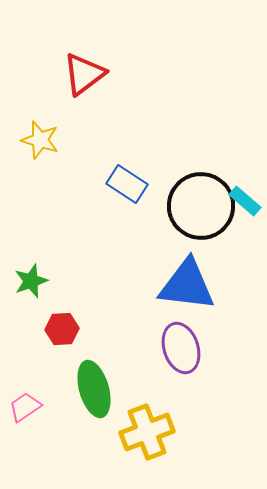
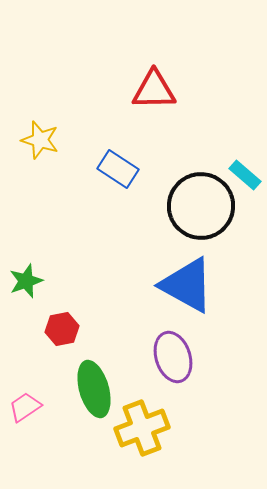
red triangle: moved 70 px right, 16 px down; rotated 36 degrees clockwise
blue rectangle: moved 9 px left, 15 px up
cyan rectangle: moved 26 px up
green star: moved 5 px left
blue triangle: rotated 22 degrees clockwise
red hexagon: rotated 8 degrees counterclockwise
purple ellipse: moved 8 px left, 9 px down
yellow cross: moved 5 px left, 4 px up
